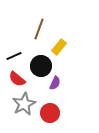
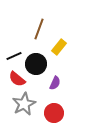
black circle: moved 5 px left, 2 px up
red circle: moved 4 px right
